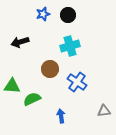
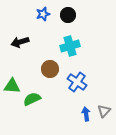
gray triangle: rotated 40 degrees counterclockwise
blue arrow: moved 25 px right, 2 px up
